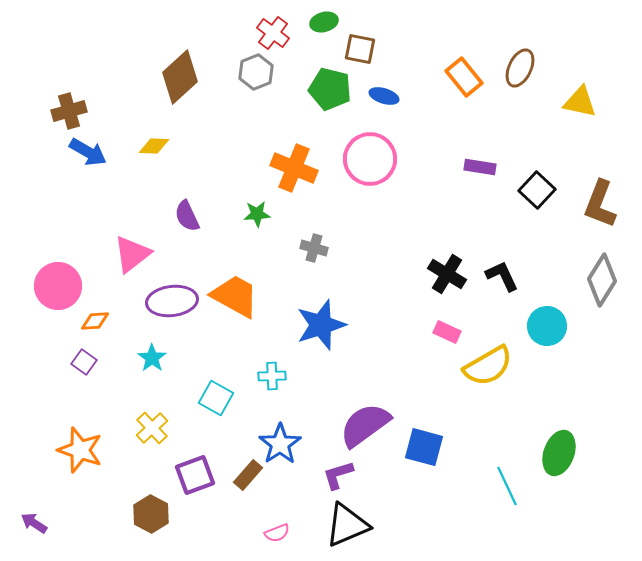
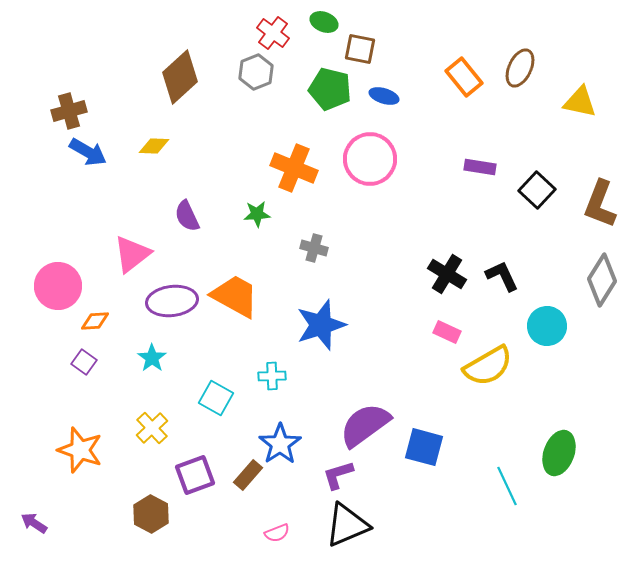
green ellipse at (324, 22): rotated 36 degrees clockwise
